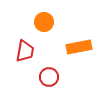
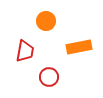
orange circle: moved 2 px right, 1 px up
